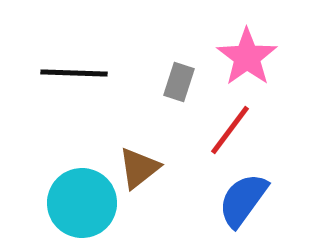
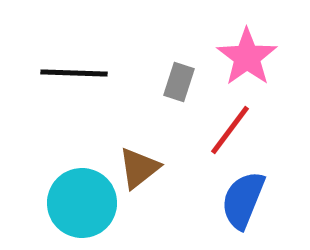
blue semicircle: rotated 14 degrees counterclockwise
